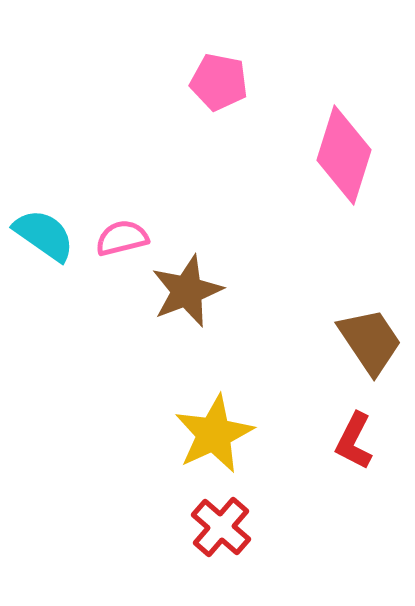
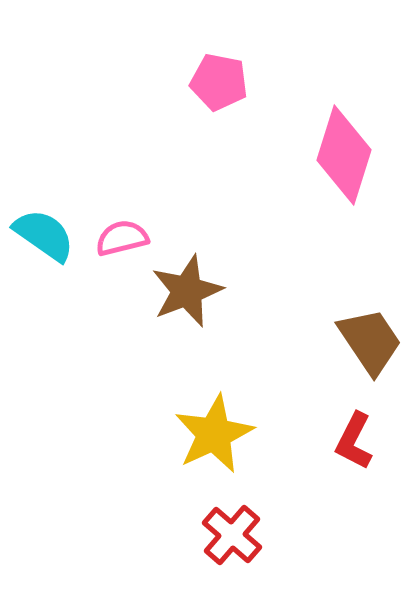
red cross: moved 11 px right, 8 px down
